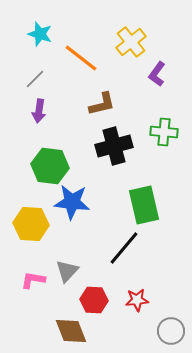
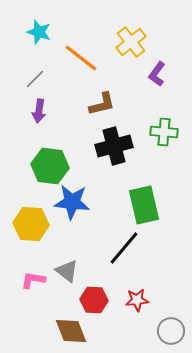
cyan star: moved 1 px left, 2 px up
gray triangle: rotated 35 degrees counterclockwise
